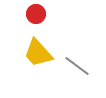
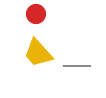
gray line: rotated 36 degrees counterclockwise
